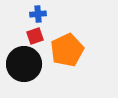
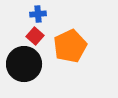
red square: rotated 30 degrees counterclockwise
orange pentagon: moved 3 px right, 4 px up
